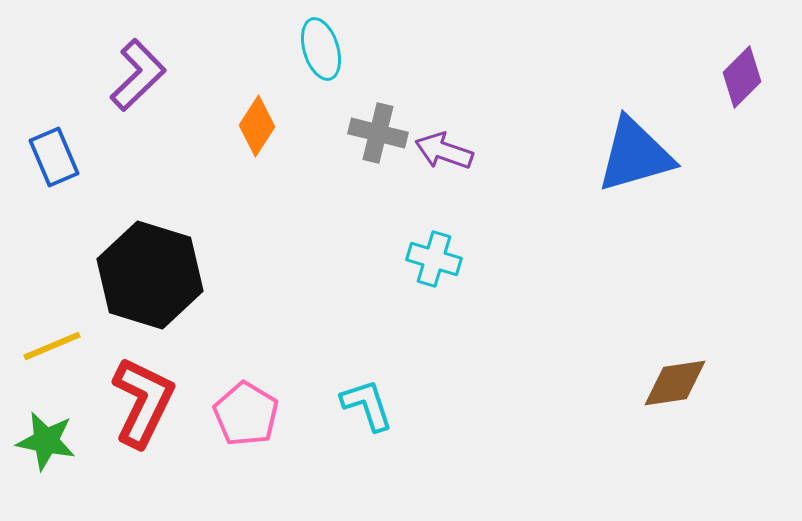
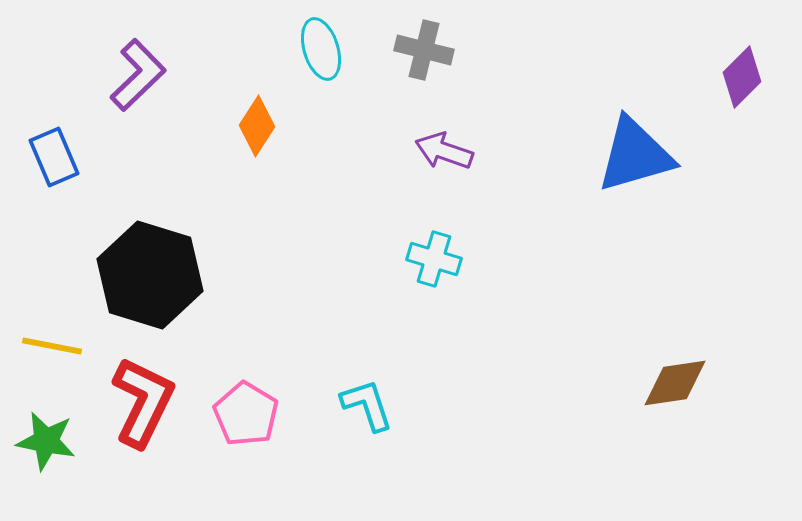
gray cross: moved 46 px right, 83 px up
yellow line: rotated 34 degrees clockwise
